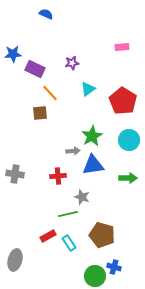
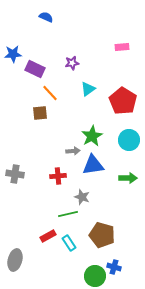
blue semicircle: moved 3 px down
